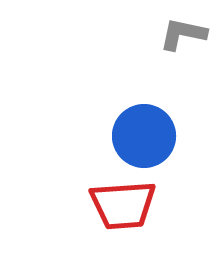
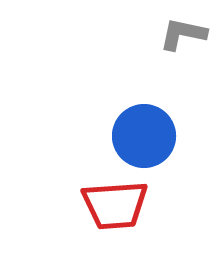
red trapezoid: moved 8 px left
